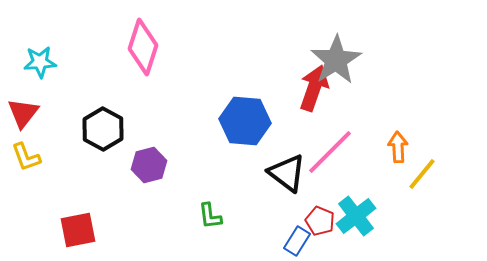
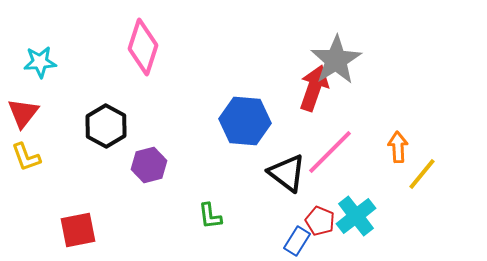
black hexagon: moved 3 px right, 3 px up
